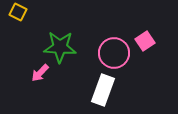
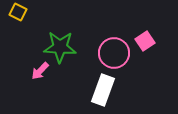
pink arrow: moved 2 px up
